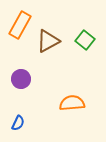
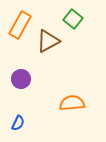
green square: moved 12 px left, 21 px up
